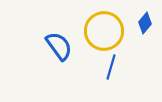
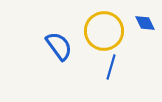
blue diamond: rotated 65 degrees counterclockwise
